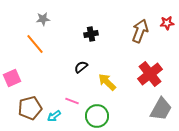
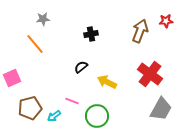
red star: moved 1 px left, 2 px up
red cross: rotated 15 degrees counterclockwise
yellow arrow: rotated 18 degrees counterclockwise
